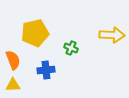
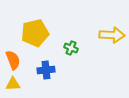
yellow triangle: moved 1 px up
